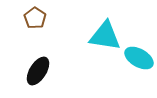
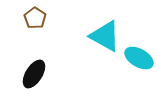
cyan triangle: rotated 20 degrees clockwise
black ellipse: moved 4 px left, 3 px down
